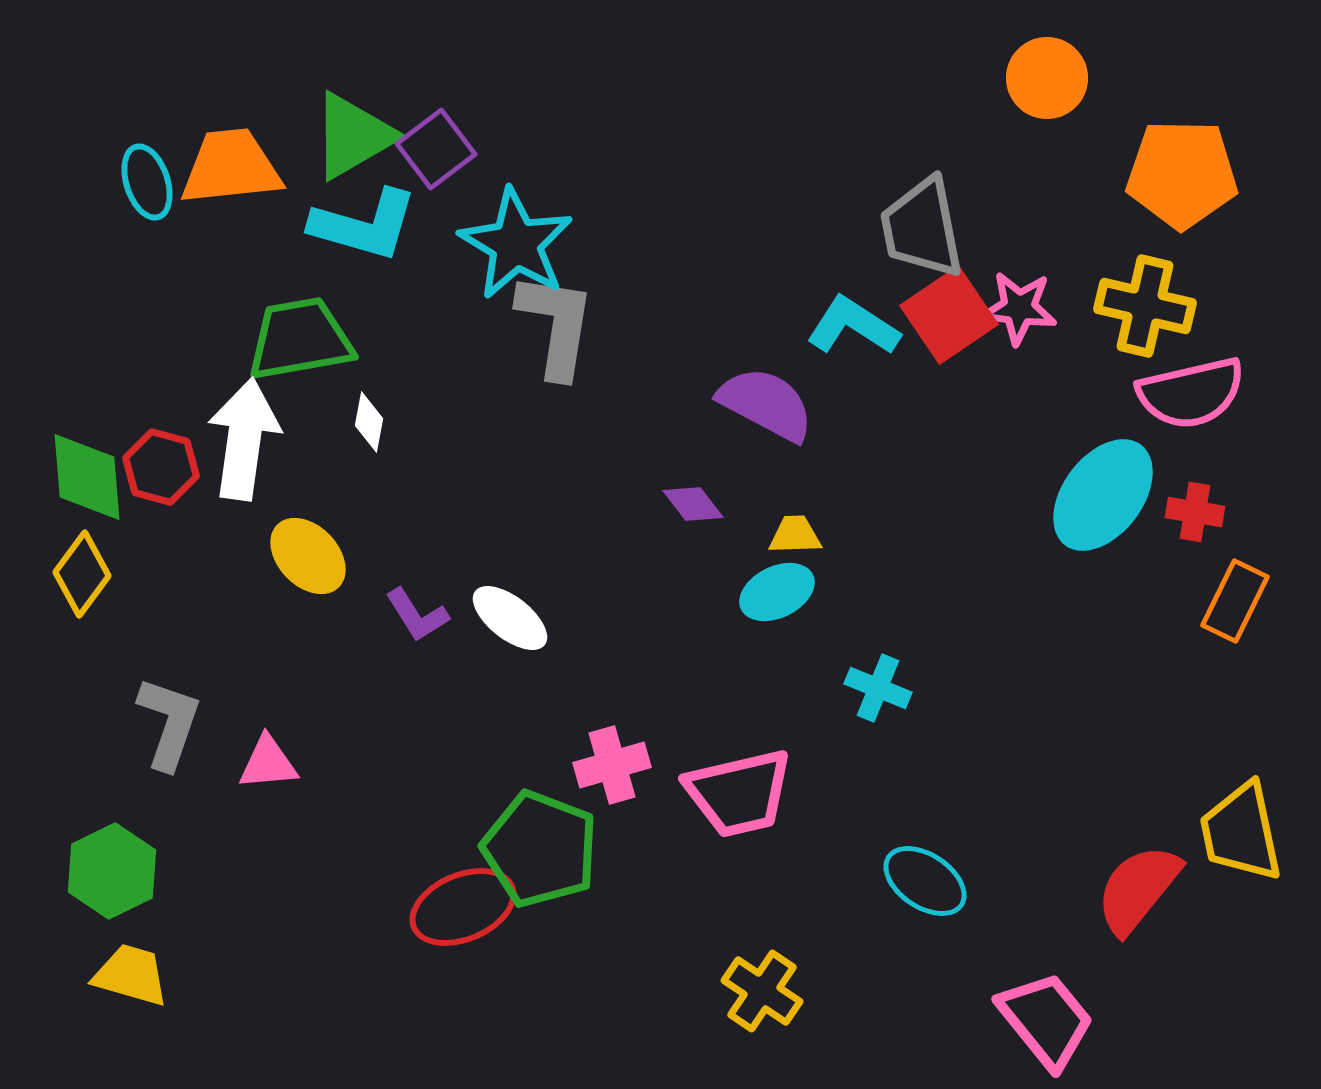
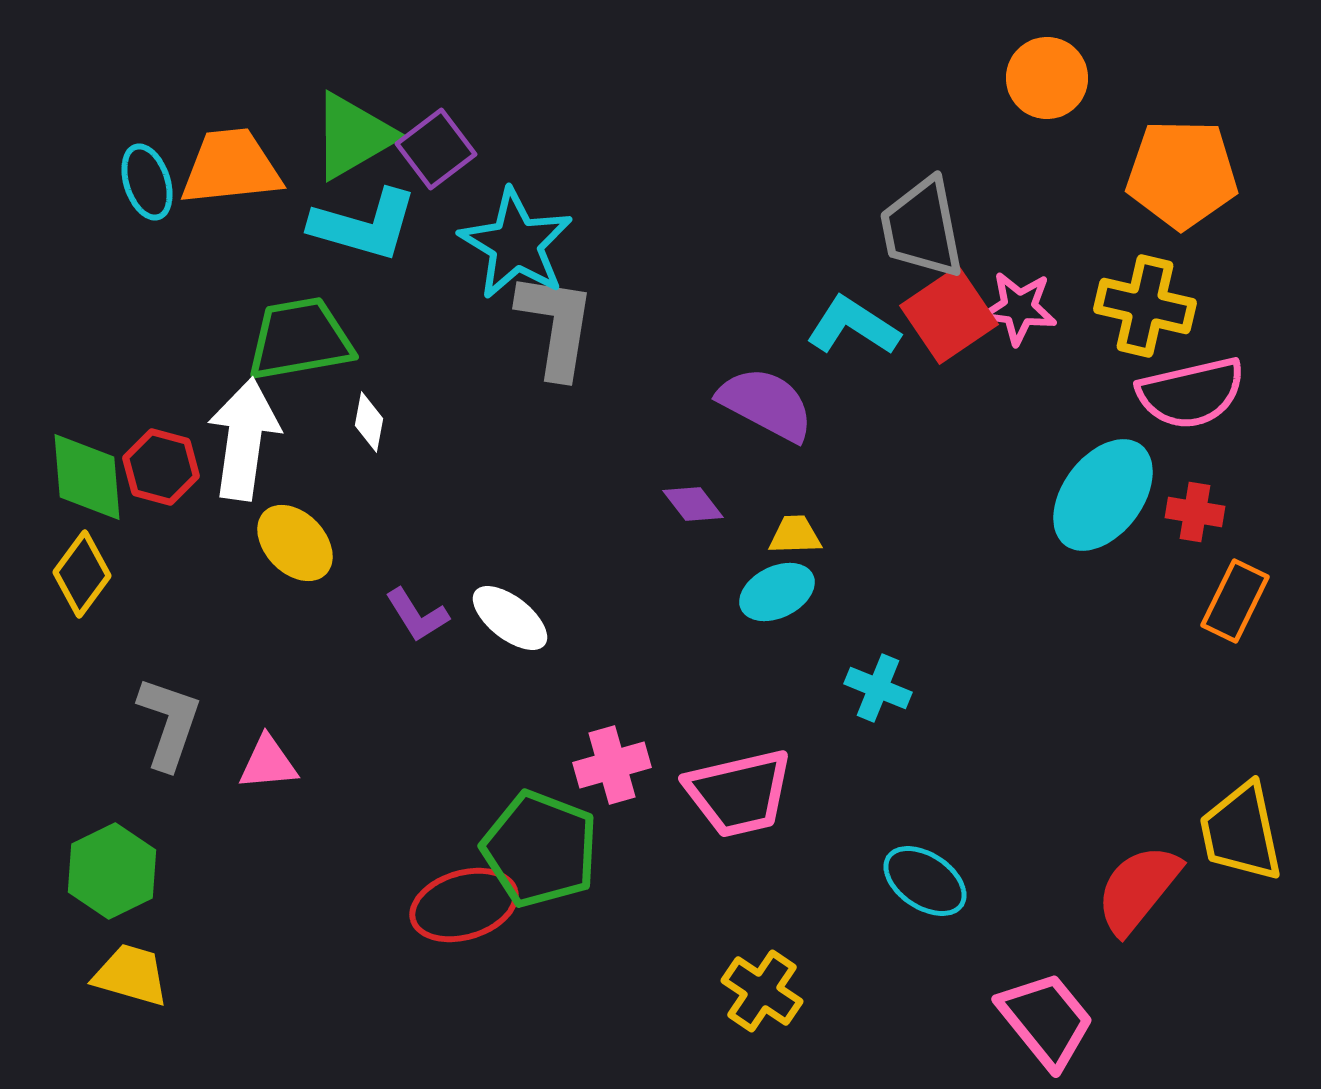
yellow ellipse at (308, 556): moved 13 px left, 13 px up
red ellipse at (463, 907): moved 1 px right, 2 px up; rotated 6 degrees clockwise
